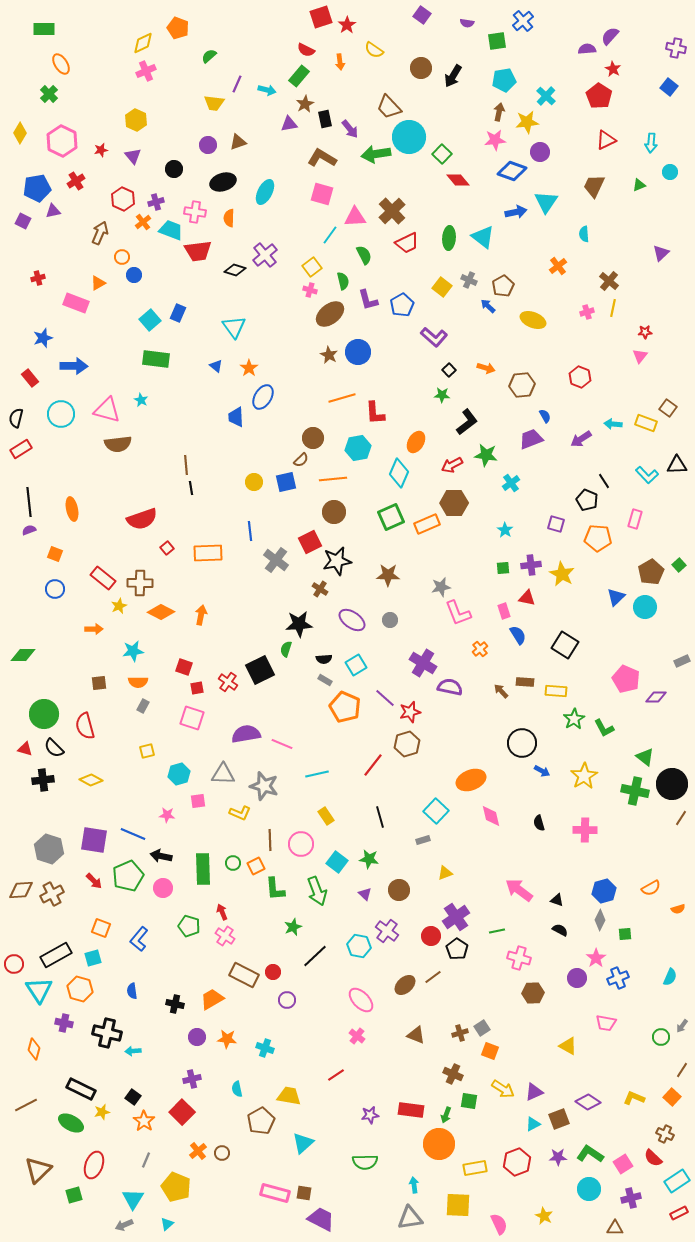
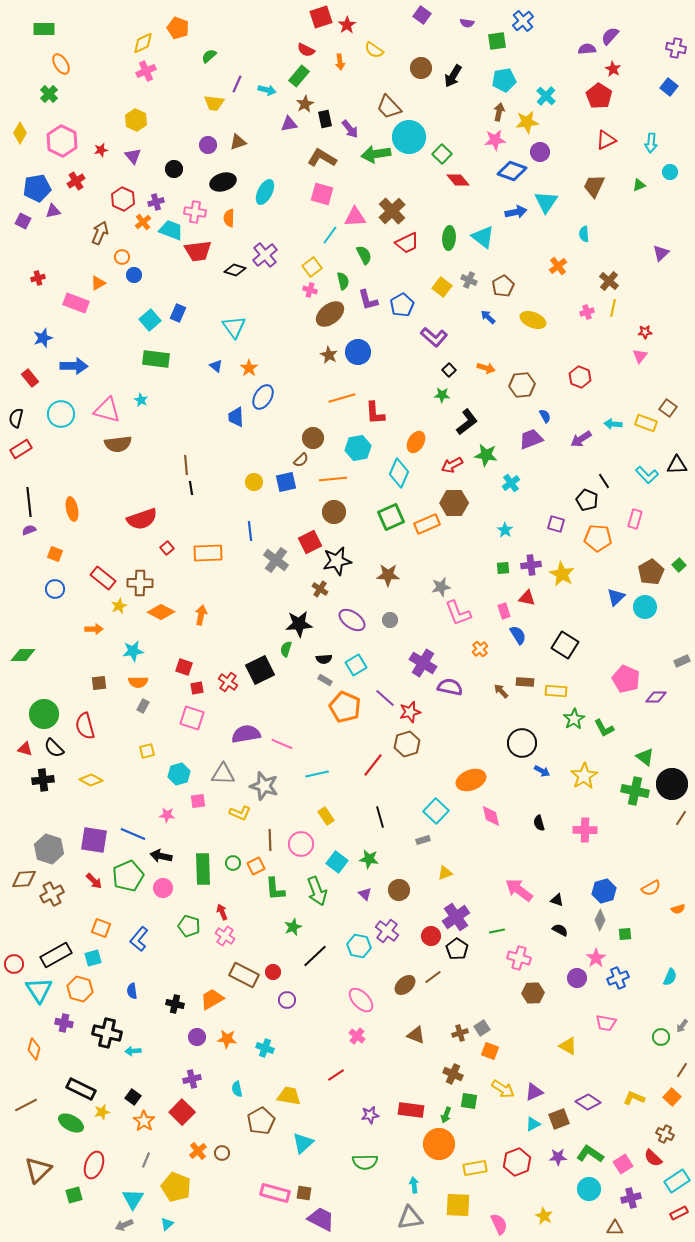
blue arrow at (488, 306): moved 11 px down
brown diamond at (21, 890): moved 3 px right, 11 px up
